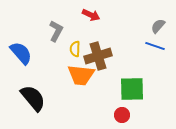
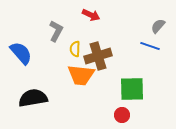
blue line: moved 5 px left
black semicircle: rotated 60 degrees counterclockwise
